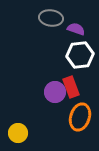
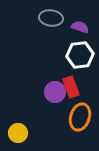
purple semicircle: moved 4 px right, 2 px up
